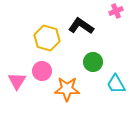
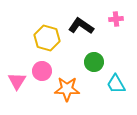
pink cross: moved 8 px down; rotated 16 degrees clockwise
green circle: moved 1 px right
